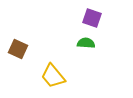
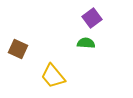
purple square: rotated 36 degrees clockwise
